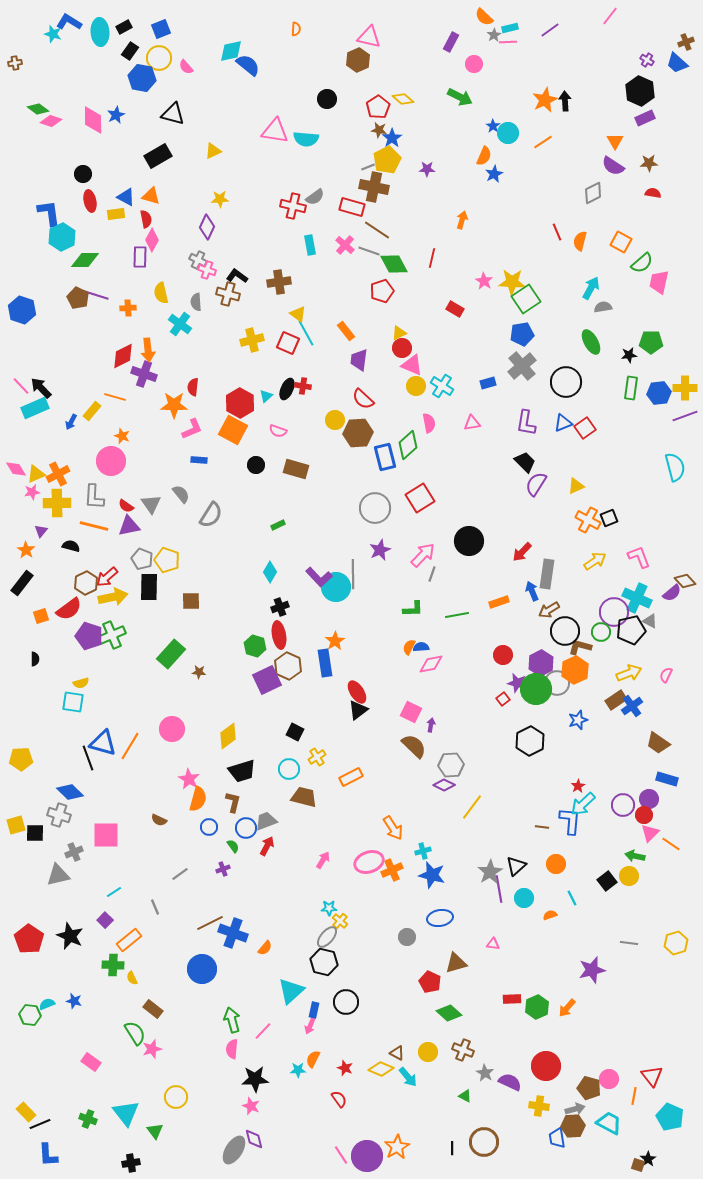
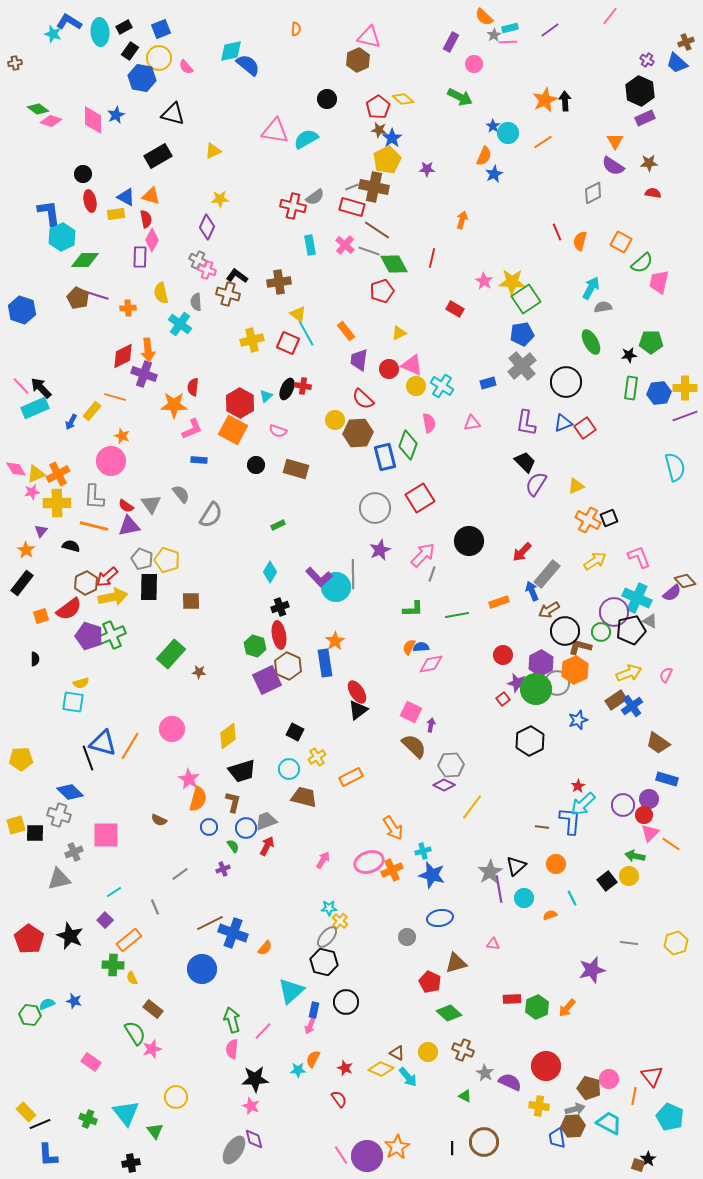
cyan semicircle at (306, 139): rotated 145 degrees clockwise
gray line at (368, 167): moved 16 px left, 20 px down
red circle at (402, 348): moved 13 px left, 21 px down
green diamond at (408, 445): rotated 28 degrees counterclockwise
gray rectangle at (547, 574): rotated 32 degrees clockwise
gray triangle at (58, 875): moved 1 px right, 4 px down
